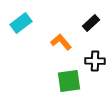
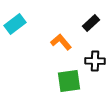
cyan rectangle: moved 6 px left, 1 px down
